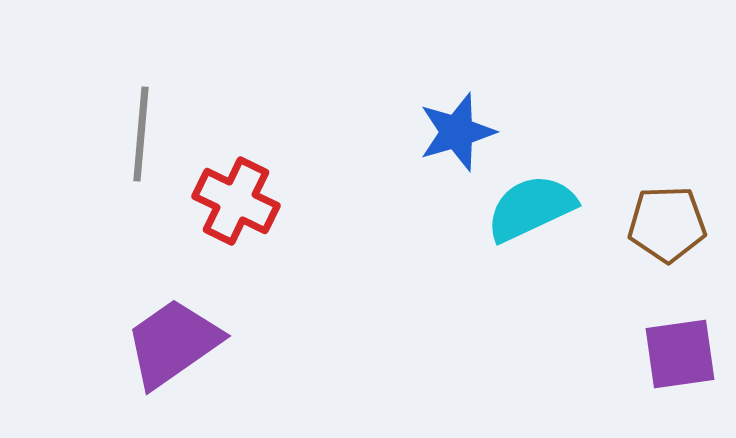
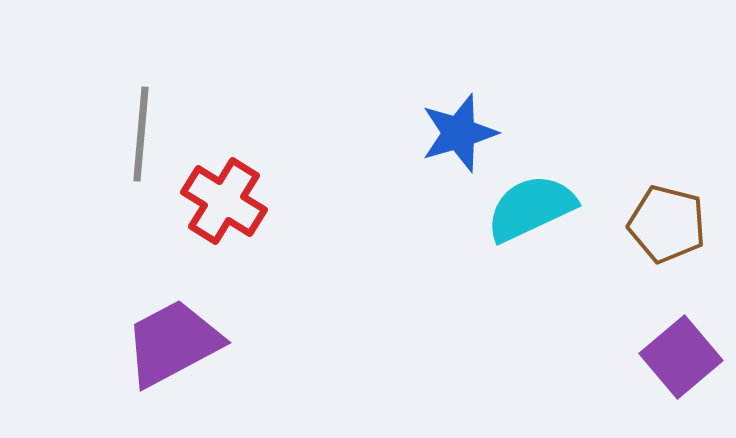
blue star: moved 2 px right, 1 px down
red cross: moved 12 px left; rotated 6 degrees clockwise
brown pentagon: rotated 16 degrees clockwise
purple trapezoid: rotated 7 degrees clockwise
purple square: moved 1 px right, 3 px down; rotated 32 degrees counterclockwise
